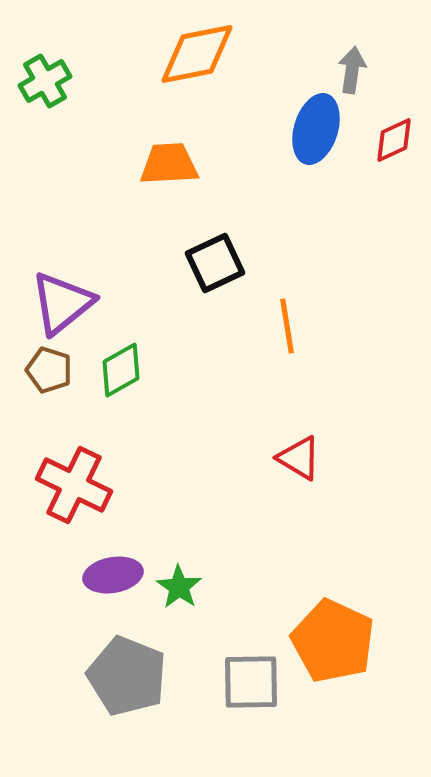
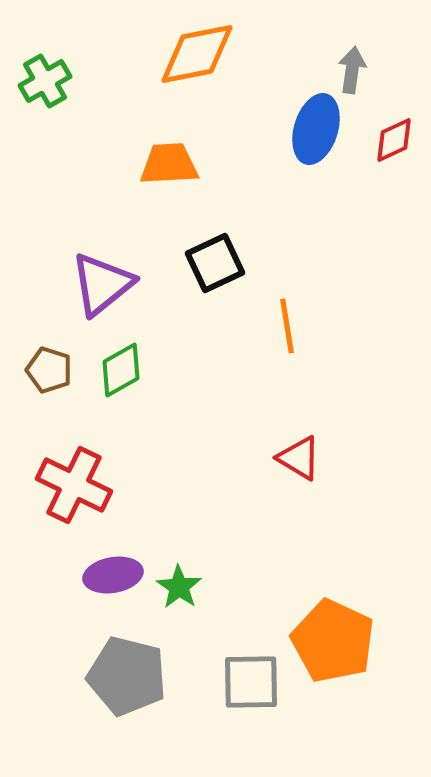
purple triangle: moved 40 px right, 19 px up
gray pentagon: rotated 8 degrees counterclockwise
